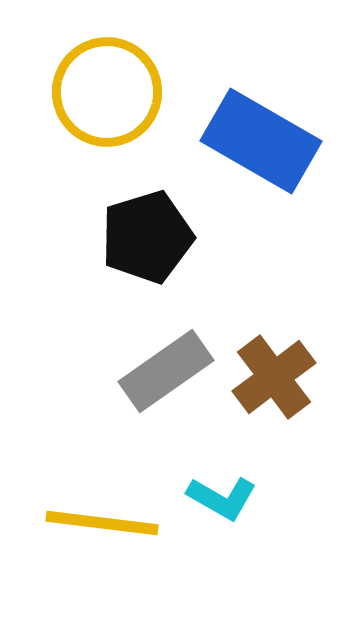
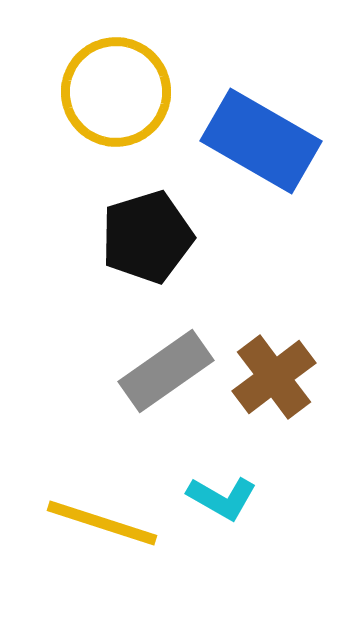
yellow circle: moved 9 px right
yellow line: rotated 11 degrees clockwise
